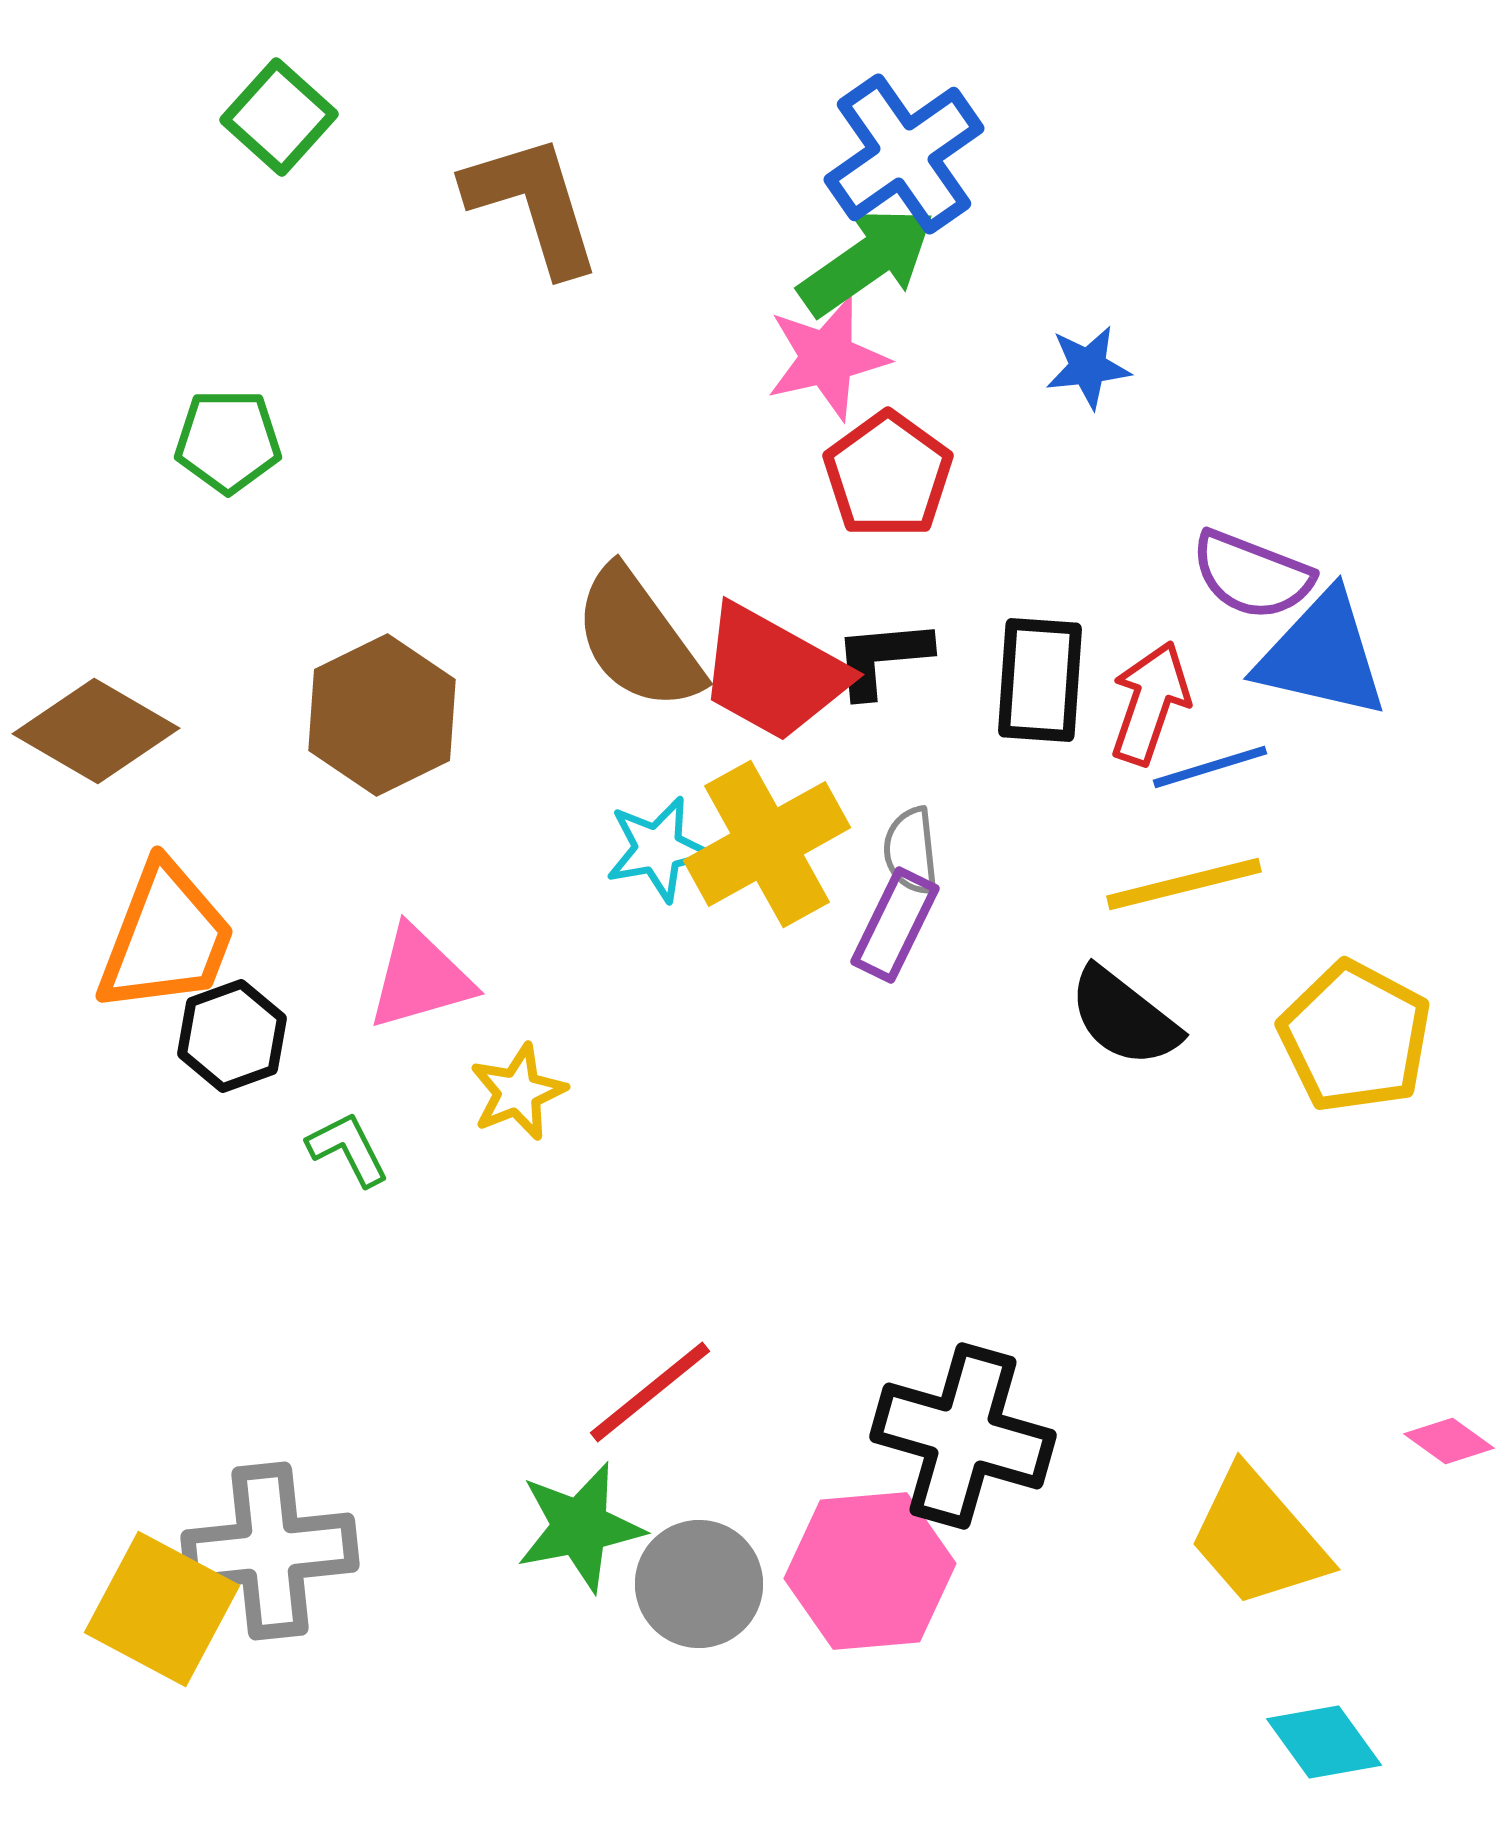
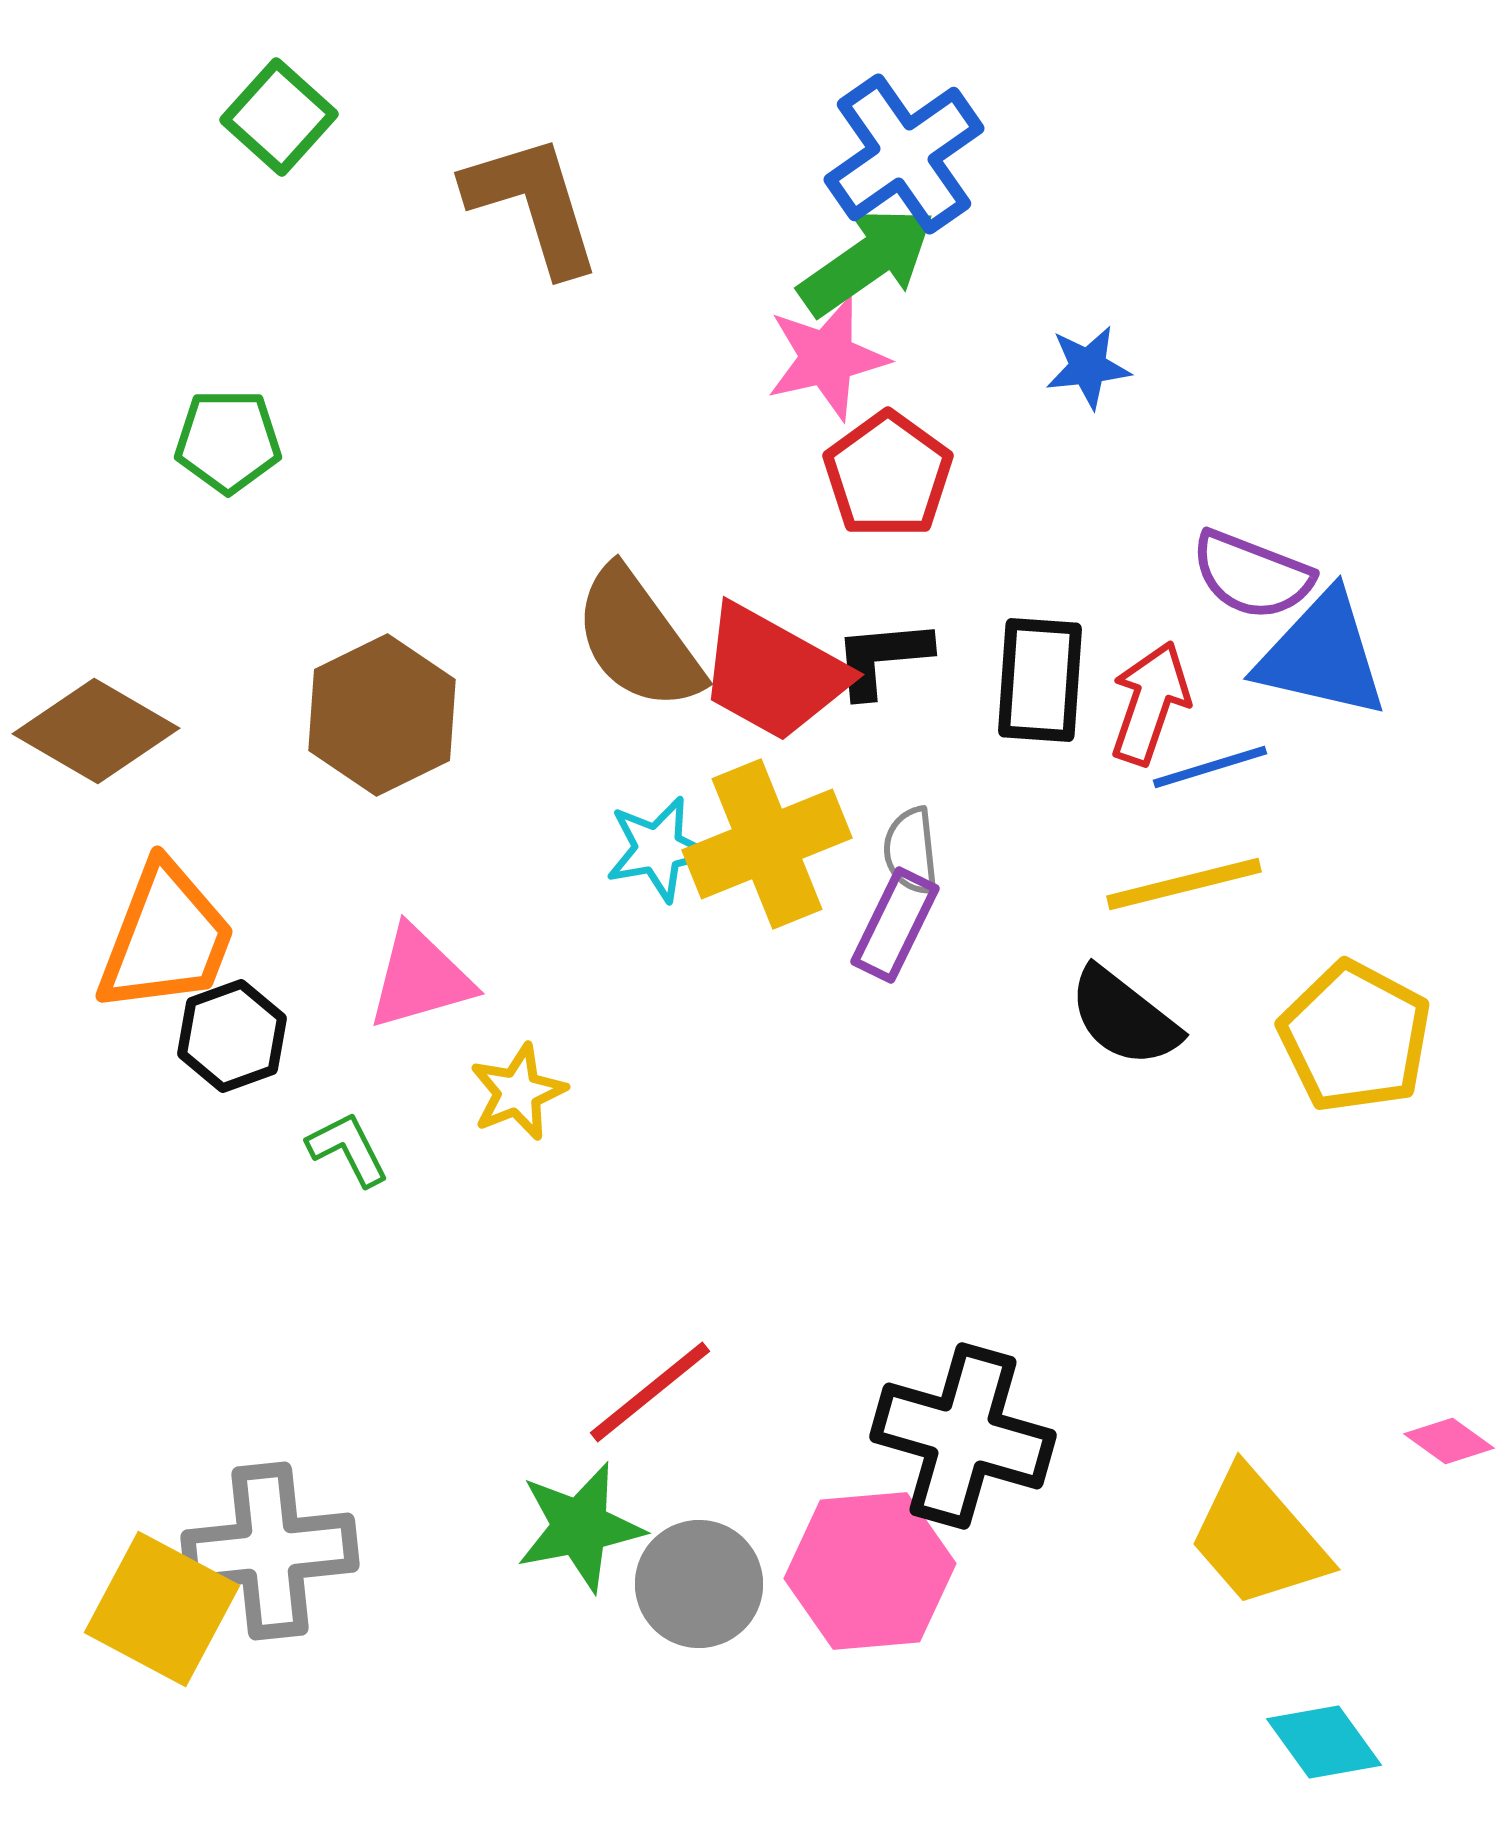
yellow cross: rotated 7 degrees clockwise
